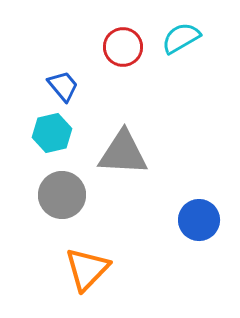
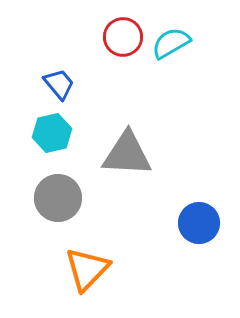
cyan semicircle: moved 10 px left, 5 px down
red circle: moved 10 px up
blue trapezoid: moved 4 px left, 2 px up
gray triangle: moved 4 px right, 1 px down
gray circle: moved 4 px left, 3 px down
blue circle: moved 3 px down
